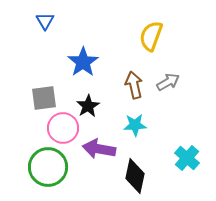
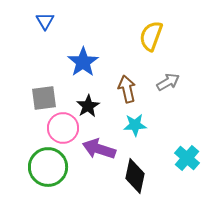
brown arrow: moved 7 px left, 4 px down
purple arrow: rotated 8 degrees clockwise
